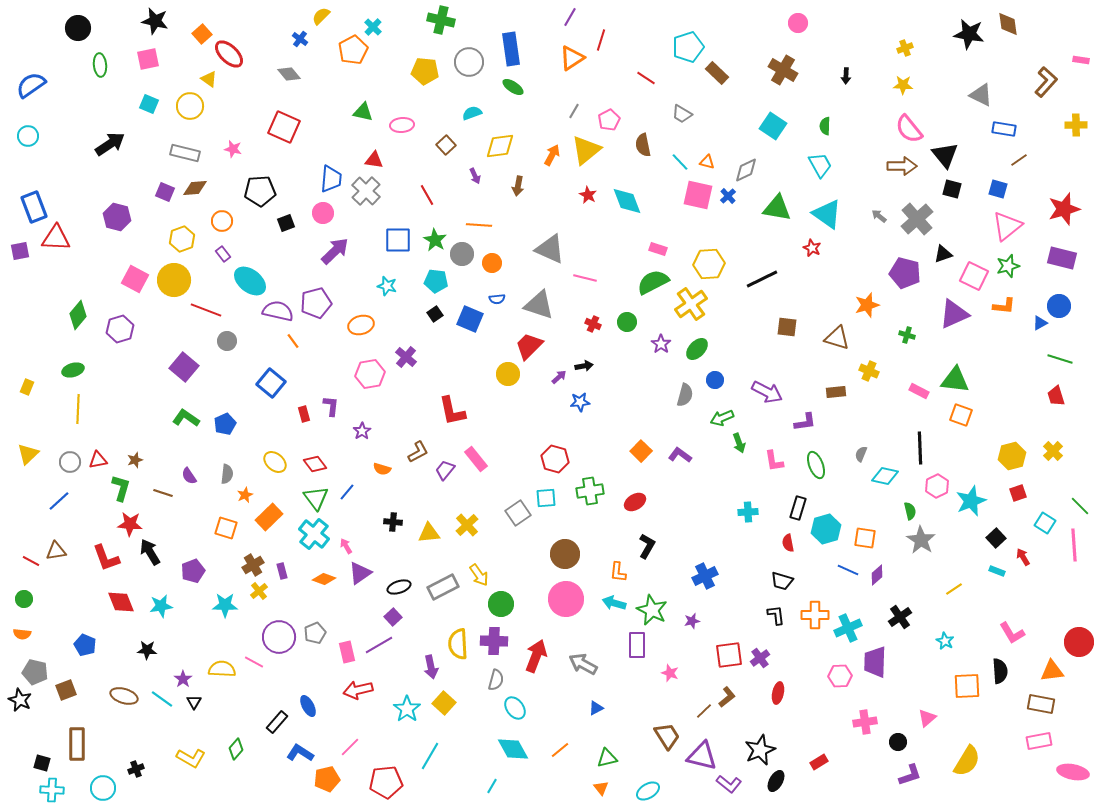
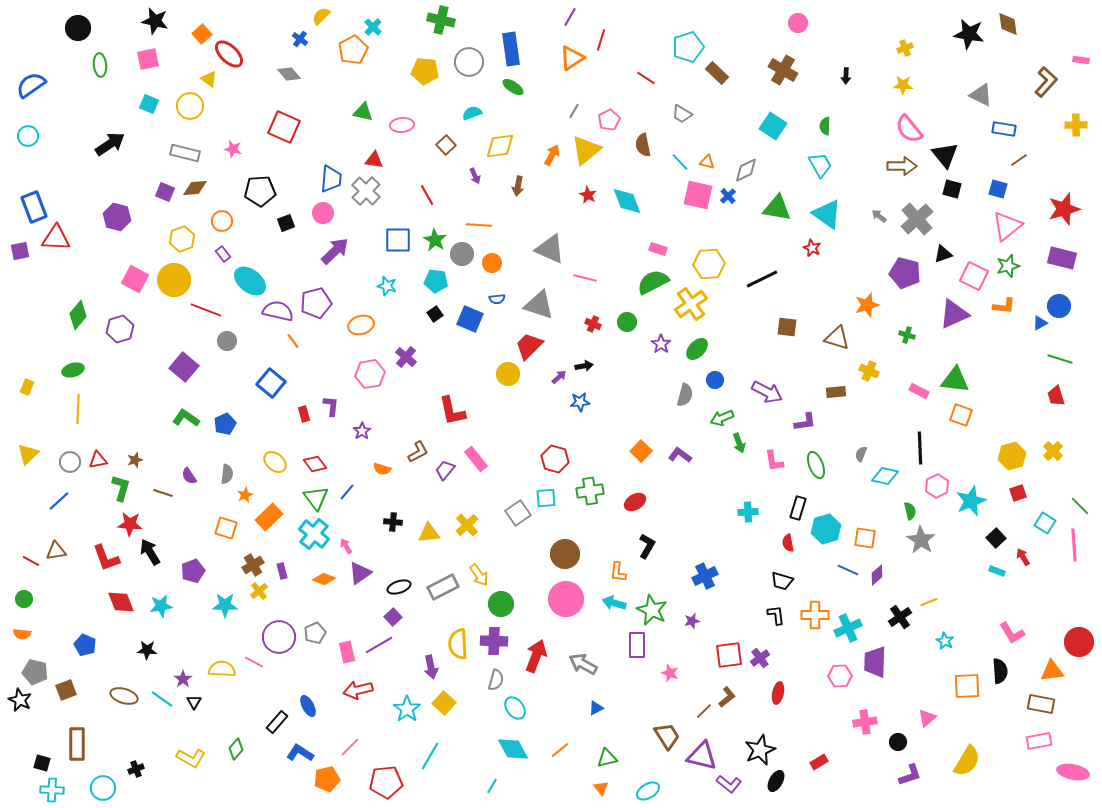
yellow line at (954, 589): moved 25 px left, 13 px down; rotated 12 degrees clockwise
